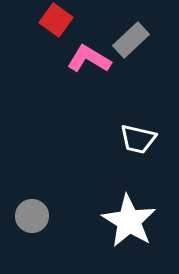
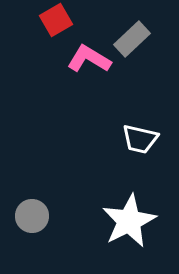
red square: rotated 24 degrees clockwise
gray rectangle: moved 1 px right, 1 px up
white trapezoid: moved 2 px right
white star: rotated 14 degrees clockwise
